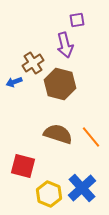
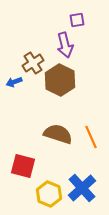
brown hexagon: moved 4 px up; rotated 12 degrees clockwise
orange line: rotated 15 degrees clockwise
